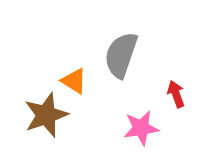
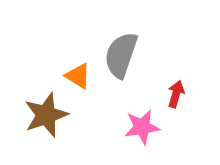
orange triangle: moved 4 px right, 5 px up
red arrow: rotated 36 degrees clockwise
pink star: moved 1 px right, 1 px up
